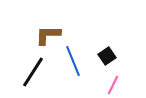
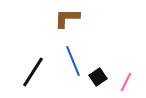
brown L-shape: moved 19 px right, 17 px up
black square: moved 9 px left, 21 px down
pink line: moved 13 px right, 3 px up
